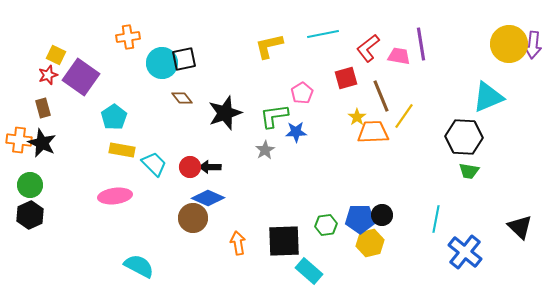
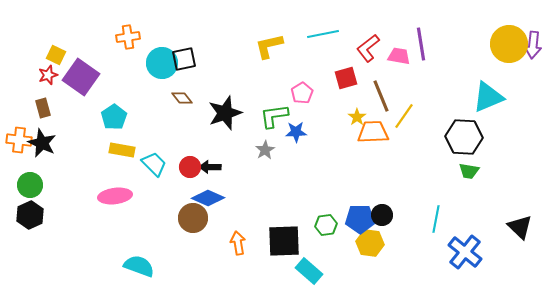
yellow hexagon at (370, 243): rotated 20 degrees clockwise
cyan semicircle at (139, 266): rotated 8 degrees counterclockwise
